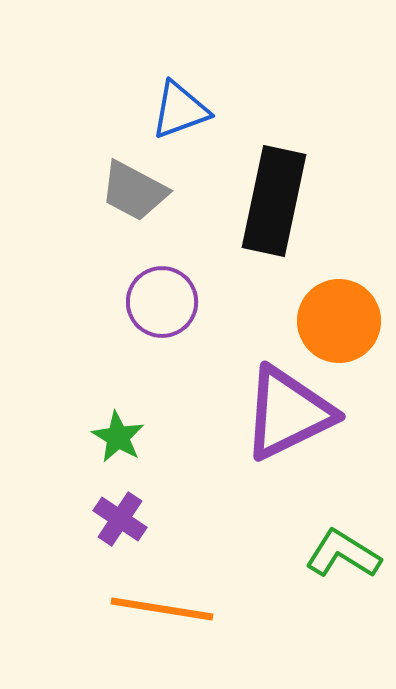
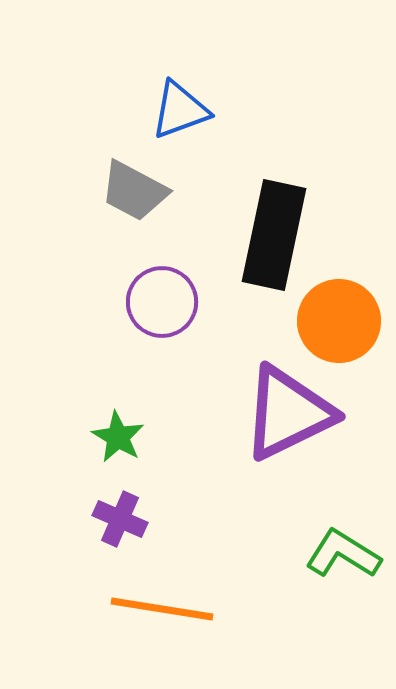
black rectangle: moved 34 px down
purple cross: rotated 10 degrees counterclockwise
